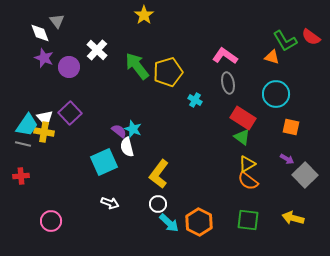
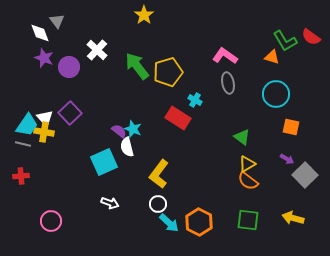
red rectangle: moved 65 px left
